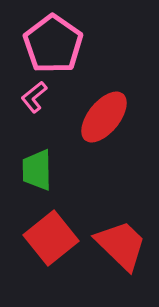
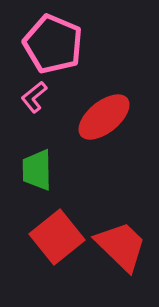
pink pentagon: rotated 12 degrees counterclockwise
red ellipse: rotated 12 degrees clockwise
red square: moved 6 px right, 1 px up
red trapezoid: moved 1 px down
